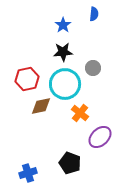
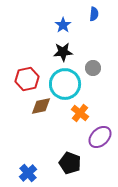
blue cross: rotated 24 degrees counterclockwise
